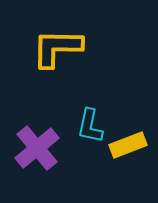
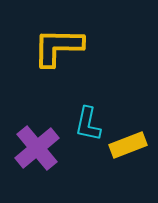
yellow L-shape: moved 1 px right, 1 px up
cyan L-shape: moved 2 px left, 2 px up
